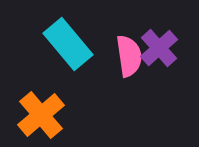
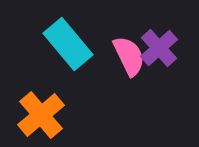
pink semicircle: rotated 18 degrees counterclockwise
